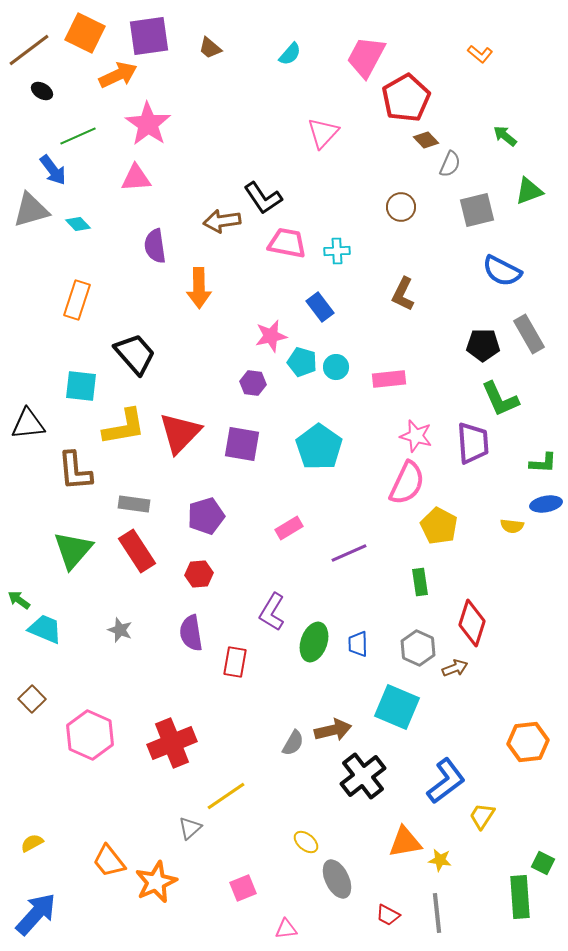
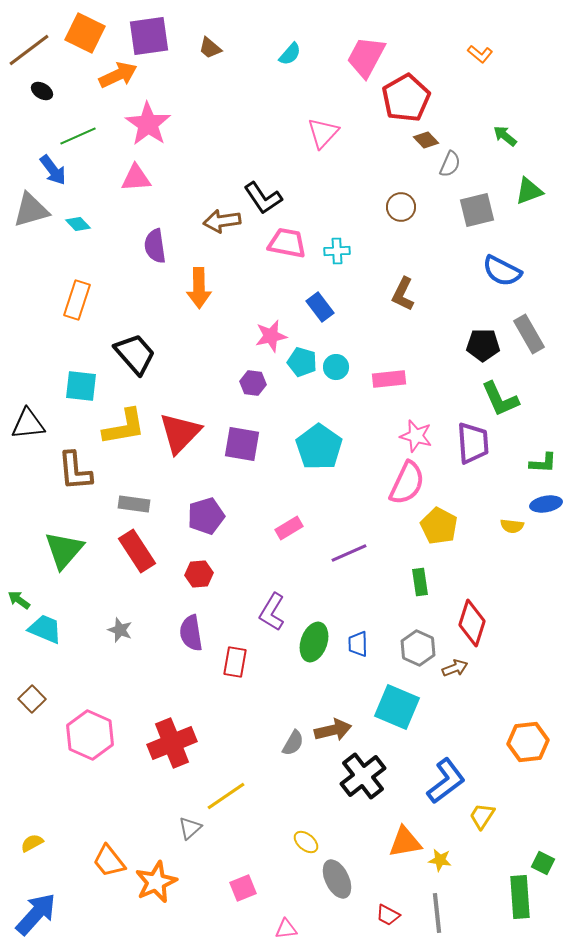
green triangle at (73, 550): moved 9 px left
